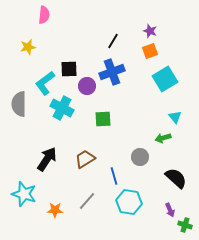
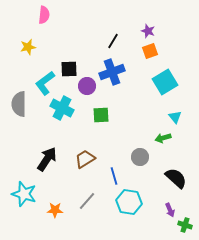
purple star: moved 2 px left
cyan square: moved 3 px down
green square: moved 2 px left, 4 px up
